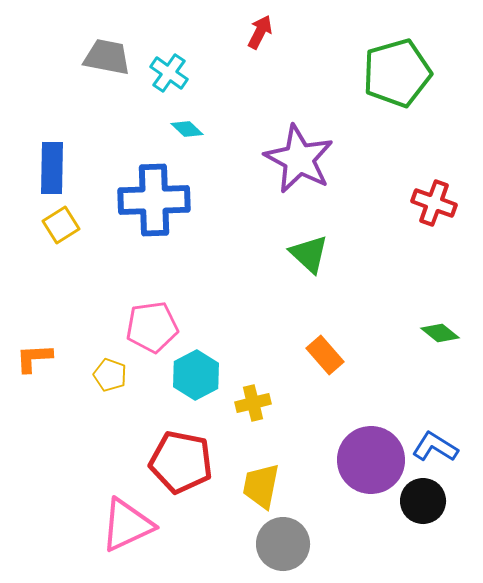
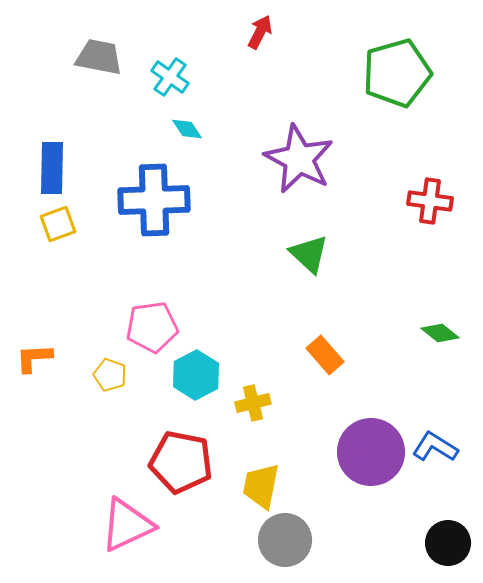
gray trapezoid: moved 8 px left
cyan cross: moved 1 px right, 4 px down
cyan diamond: rotated 12 degrees clockwise
red cross: moved 4 px left, 2 px up; rotated 12 degrees counterclockwise
yellow square: moved 3 px left, 1 px up; rotated 12 degrees clockwise
purple circle: moved 8 px up
black circle: moved 25 px right, 42 px down
gray circle: moved 2 px right, 4 px up
